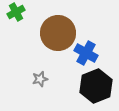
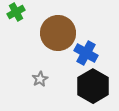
gray star: rotated 14 degrees counterclockwise
black hexagon: moved 3 px left; rotated 8 degrees counterclockwise
